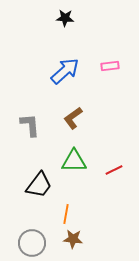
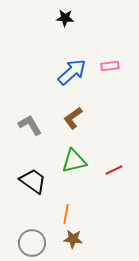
blue arrow: moved 7 px right, 1 px down
gray L-shape: rotated 25 degrees counterclockwise
green triangle: rotated 12 degrees counterclockwise
black trapezoid: moved 6 px left, 4 px up; rotated 92 degrees counterclockwise
